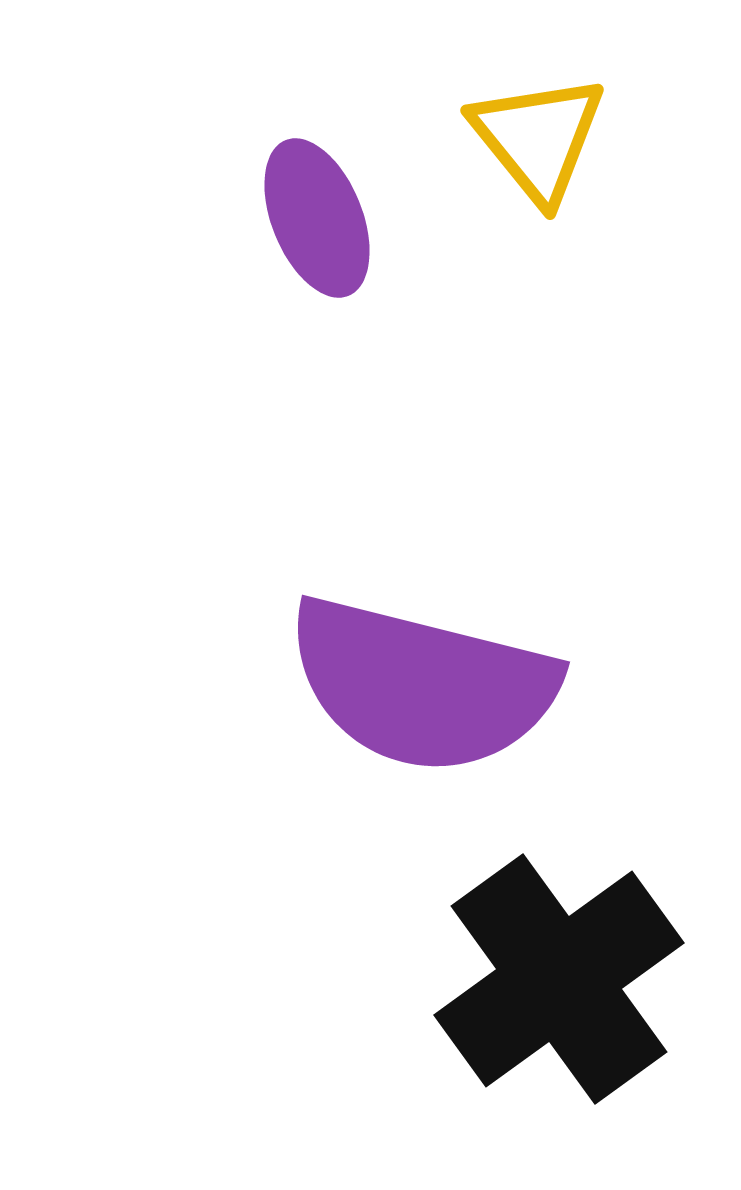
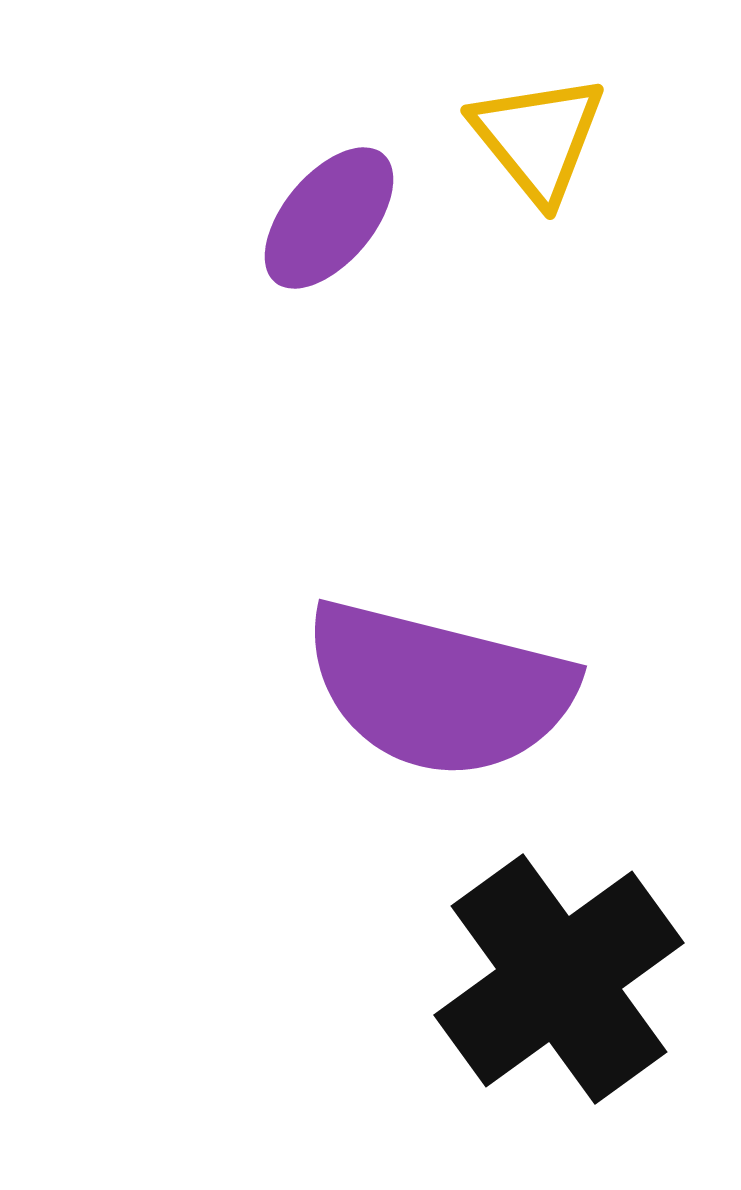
purple ellipse: moved 12 px right; rotated 62 degrees clockwise
purple semicircle: moved 17 px right, 4 px down
